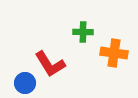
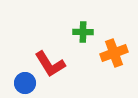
orange cross: rotated 28 degrees counterclockwise
